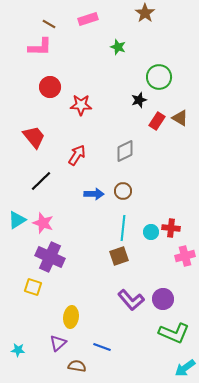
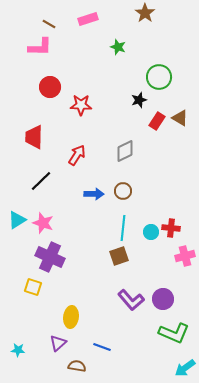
red trapezoid: rotated 140 degrees counterclockwise
